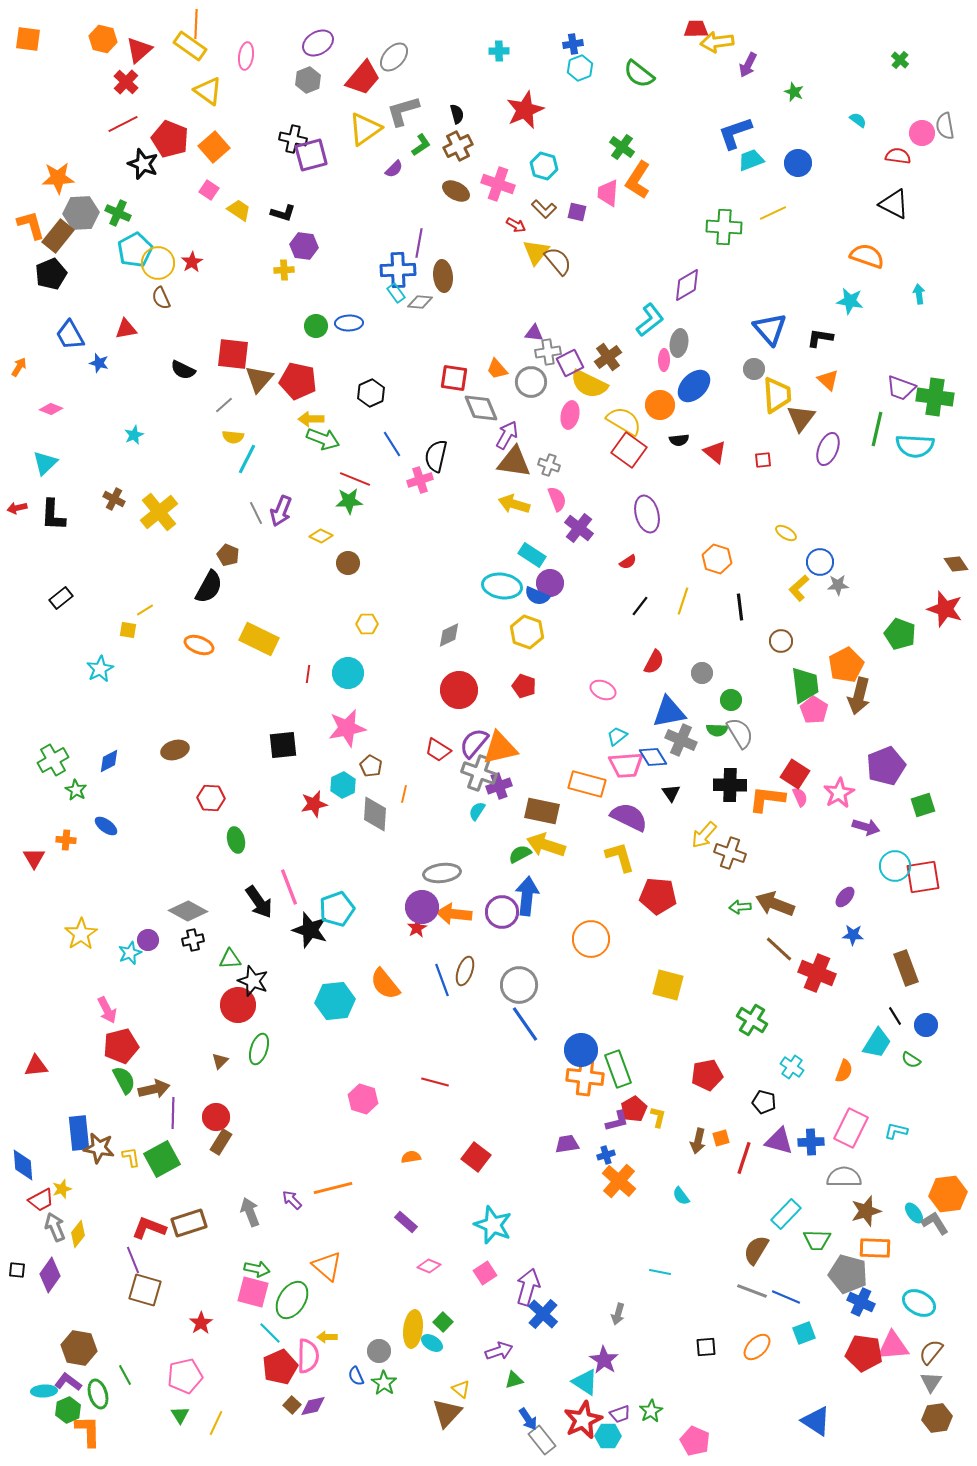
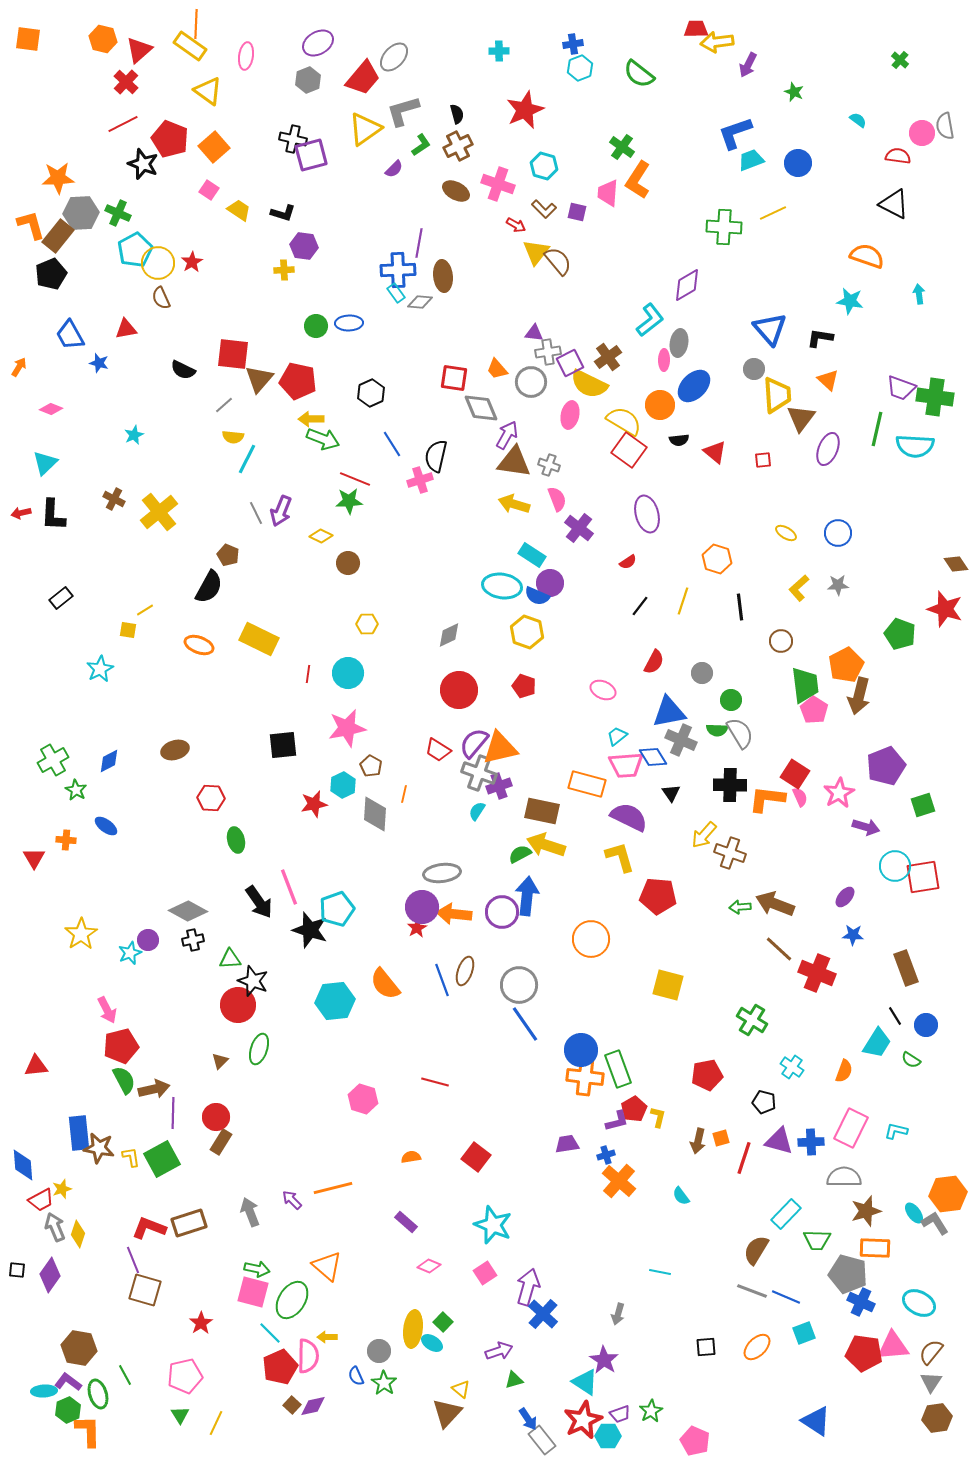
red arrow at (17, 508): moved 4 px right, 5 px down
blue circle at (820, 562): moved 18 px right, 29 px up
yellow diamond at (78, 1234): rotated 20 degrees counterclockwise
